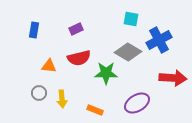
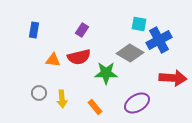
cyan square: moved 8 px right, 5 px down
purple rectangle: moved 6 px right, 1 px down; rotated 32 degrees counterclockwise
gray diamond: moved 2 px right, 1 px down
red semicircle: moved 1 px up
orange triangle: moved 4 px right, 6 px up
orange rectangle: moved 3 px up; rotated 28 degrees clockwise
